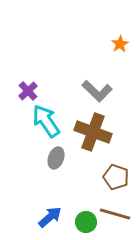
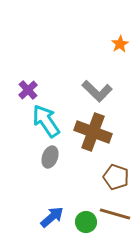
purple cross: moved 1 px up
gray ellipse: moved 6 px left, 1 px up
blue arrow: moved 2 px right
